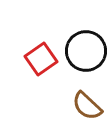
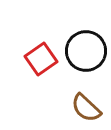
brown semicircle: moved 1 px left, 2 px down
